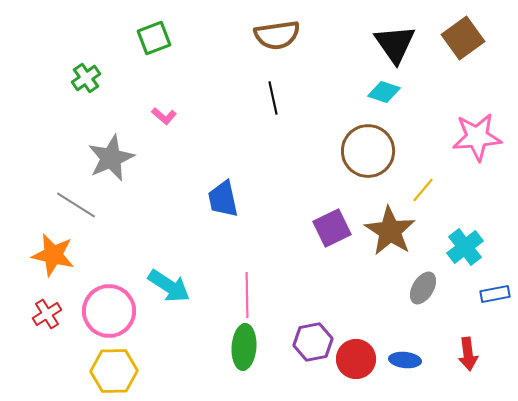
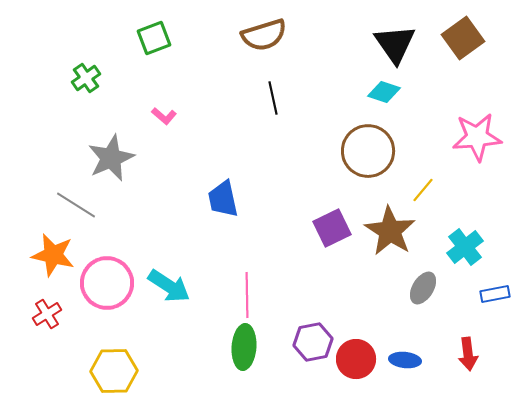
brown semicircle: moved 13 px left; rotated 9 degrees counterclockwise
pink circle: moved 2 px left, 28 px up
